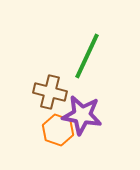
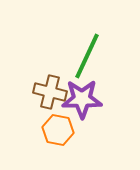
purple star: moved 16 px up; rotated 9 degrees counterclockwise
orange hexagon: rotated 8 degrees counterclockwise
